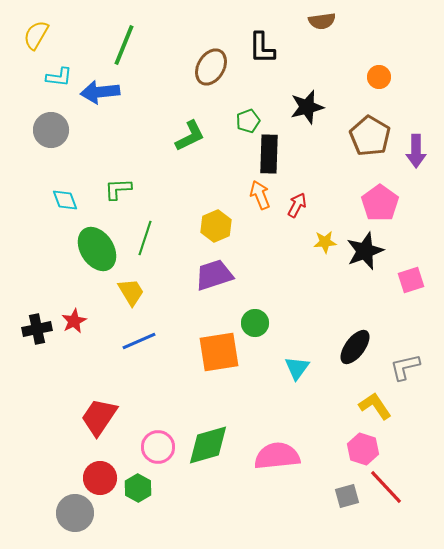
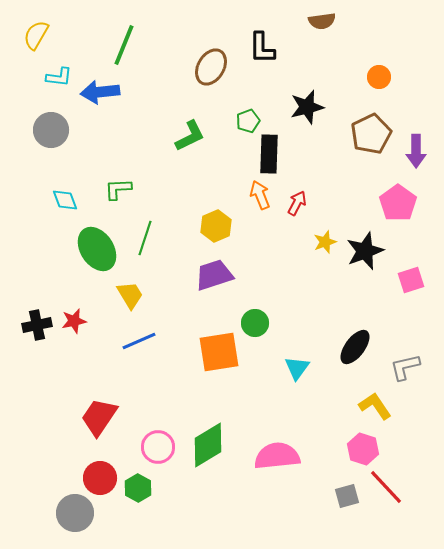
brown pentagon at (370, 136): moved 1 px right, 2 px up; rotated 15 degrees clockwise
pink pentagon at (380, 203): moved 18 px right
red arrow at (297, 205): moved 2 px up
yellow star at (325, 242): rotated 15 degrees counterclockwise
yellow trapezoid at (131, 292): moved 1 px left, 3 px down
red star at (74, 321): rotated 15 degrees clockwise
black cross at (37, 329): moved 4 px up
green diamond at (208, 445): rotated 15 degrees counterclockwise
